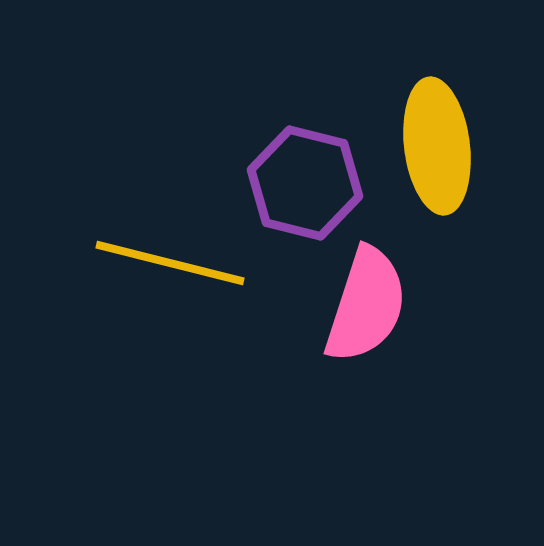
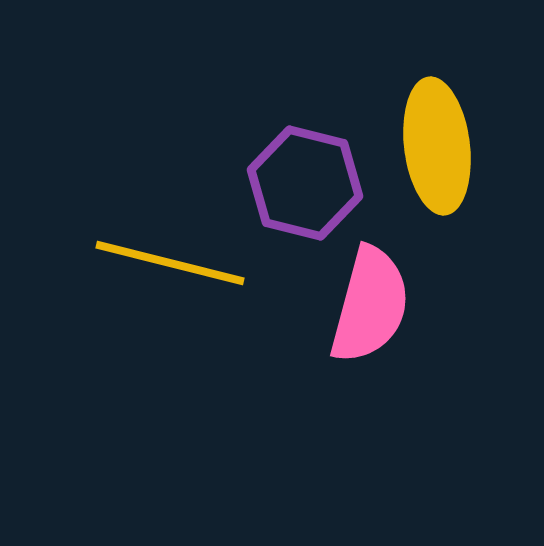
pink semicircle: moved 4 px right; rotated 3 degrees counterclockwise
